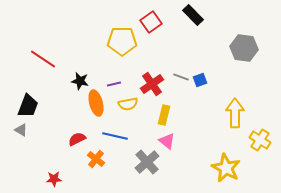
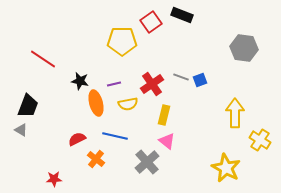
black rectangle: moved 11 px left; rotated 25 degrees counterclockwise
